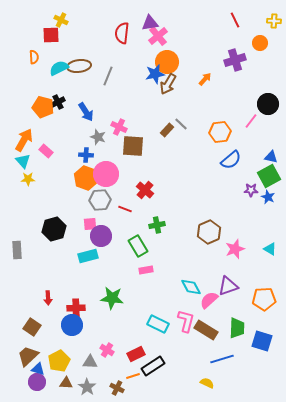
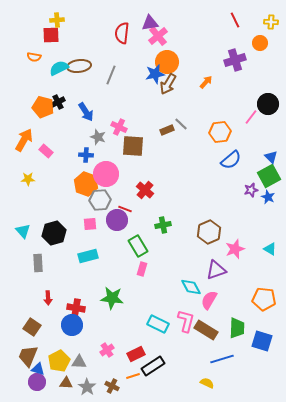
yellow cross at (61, 20): moved 4 px left; rotated 32 degrees counterclockwise
yellow cross at (274, 21): moved 3 px left, 1 px down
orange semicircle at (34, 57): rotated 104 degrees clockwise
gray line at (108, 76): moved 3 px right, 1 px up
orange arrow at (205, 79): moved 1 px right, 3 px down
pink line at (251, 121): moved 4 px up
brown rectangle at (167, 130): rotated 24 degrees clockwise
blue triangle at (271, 157): rotated 32 degrees clockwise
cyan triangle at (23, 161): moved 70 px down
orange hexagon at (86, 178): moved 6 px down
purple star at (251, 190): rotated 16 degrees counterclockwise
green cross at (157, 225): moved 6 px right
black hexagon at (54, 229): moved 4 px down
purple circle at (101, 236): moved 16 px right, 16 px up
gray rectangle at (17, 250): moved 21 px right, 13 px down
pink rectangle at (146, 270): moved 4 px left, 1 px up; rotated 64 degrees counterclockwise
purple triangle at (228, 286): moved 12 px left, 16 px up
orange pentagon at (264, 299): rotated 10 degrees clockwise
pink semicircle at (209, 300): rotated 18 degrees counterclockwise
red cross at (76, 308): rotated 12 degrees clockwise
pink cross at (107, 350): rotated 24 degrees clockwise
brown trapezoid at (28, 356): rotated 25 degrees counterclockwise
gray triangle at (90, 362): moved 11 px left
brown cross at (117, 388): moved 5 px left, 2 px up
